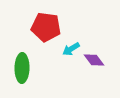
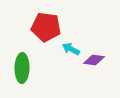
cyan arrow: rotated 60 degrees clockwise
purple diamond: rotated 45 degrees counterclockwise
